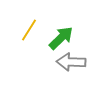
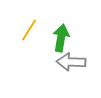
green arrow: rotated 36 degrees counterclockwise
